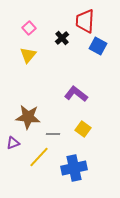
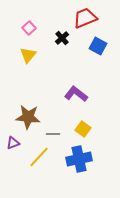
red trapezoid: moved 3 px up; rotated 65 degrees clockwise
blue cross: moved 5 px right, 9 px up
